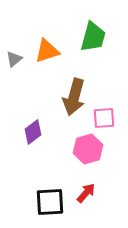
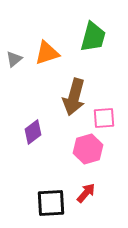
orange triangle: moved 2 px down
black square: moved 1 px right, 1 px down
